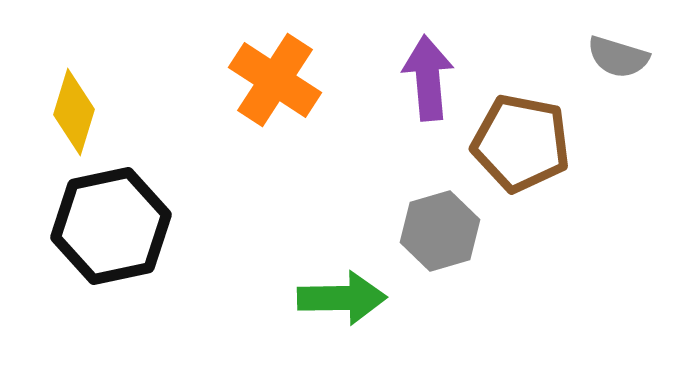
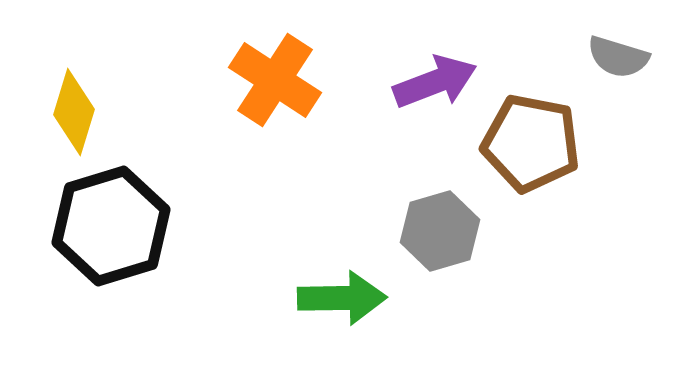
purple arrow: moved 7 px right, 4 px down; rotated 74 degrees clockwise
brown pentagon: moved 10 px right
black hexagon: rotated 5 degrees counterclockwise
